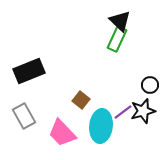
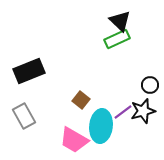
green rectangle: rotated 40 degrees clockwise
pink trapezoid: moved 12 px right, 7 px down; rotated 16 degrees counterclockwise
